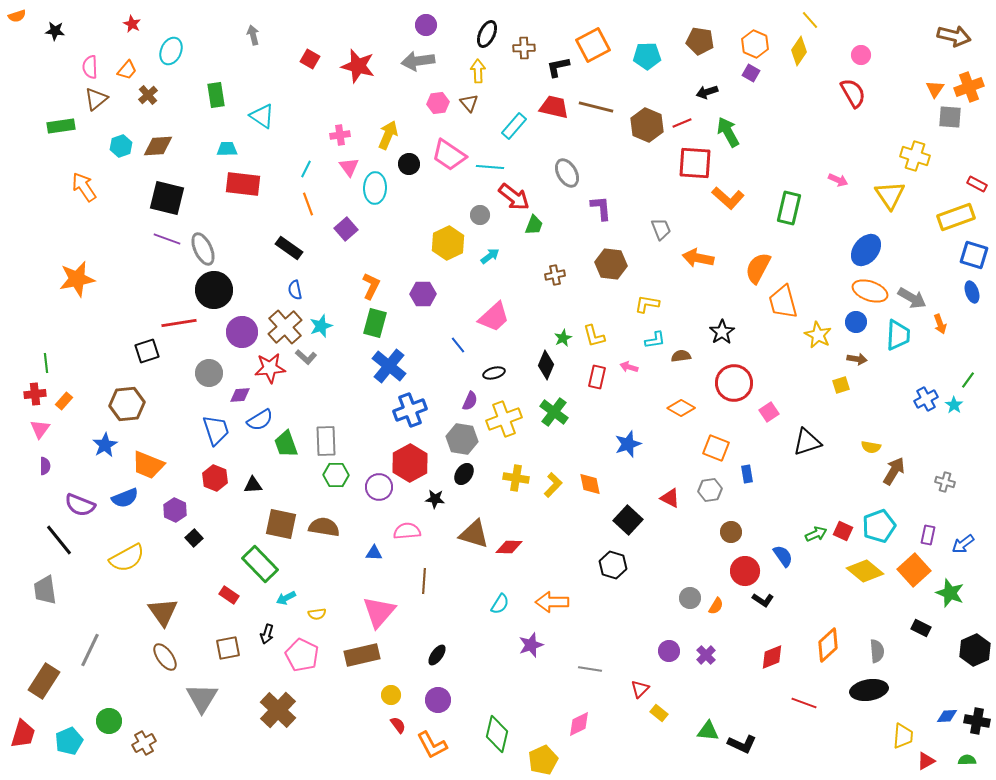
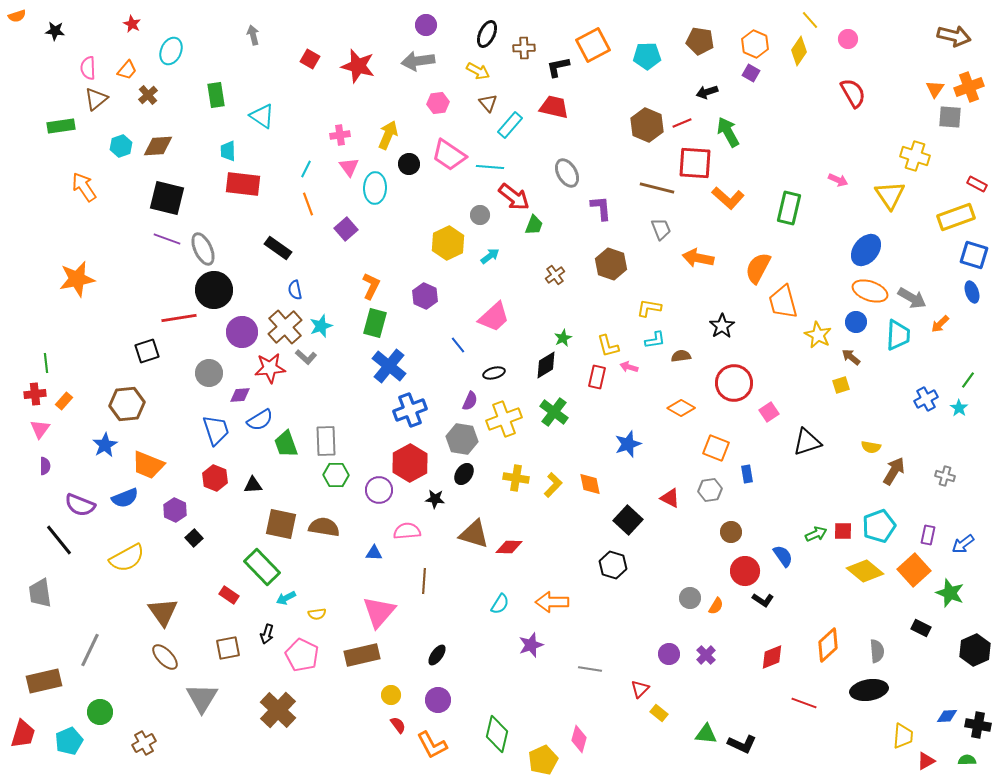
pink circle at (861, 55): moved 13 px left, 16 px up
pink semicircle at (90, 67): moved 2 px left, 1 px down
yellow arrow at (478, 71): rotated 120 degrees clockwise
brown triangle at (469, 103): moved 19 px right
brown line at (596, 107): moved 61 px right, 81 px down
cyan rectangle at (514, 126): moved 4 px left, 1 px up
cyan trapezoid at (227, 149): moved 1 px right, 2 px down; rotated 90 degrees counterclockwise
black rectangle at (289, 248): moved 11 px left
brown hexagon at (611, 264): rotated 12 degrees clockwise
brown cross at (555, 275): rotated 24 degrees counterclockwise
purple hexagon at (423, 294): moved 2 px right, 2 px down; rotated 25 degrees clockwise
yellow L-shape at (647, 304): moved 2 px right, 4 px down
red line at (179, 323): moved 5 px up
orange arrow at (940, 324): rotated 66 degrees clockwise
black star at (722, 332): moved 6 px up
yellow L-shape at (594, 336): moved 14 px right, 10 px down
brown arrow at (857, 359): moved 6 px left, 2 px up; rotated 150 degrees counterclockwise
black diamond at (546, 365): rotated 36 degrees clockwise
cyan star at (954, 405): moved 5 px right, 3 px down
gray cross at (945, 482): moved 6 px up
purple circle at (379, 487): moved 3 px down
red square at (843, 531): rotated 24 degrees counterclockwise
green rectangle at (260, 564): moved 2 px right, 3 px down
gray trapezoid at (45, 590): moved 5 px left, 3 px down
purple circle at (669, 651): moved 3 px down
brown ellipse at (165, 657): rotated 8 degrees counterclockwise
brown rectangle at (44, 681): rotated 44 degrees clockwise
green circle at (109, 721): moved 9 px left, 9 px up
black cross at (977, 721): moved 1 px right, 4 px down
pink diamond at (579, 724): moved 15 px down; rotated 48 degrees counterclockwise
green triangle at (708, 731): moved 2 px left, 3 px down
